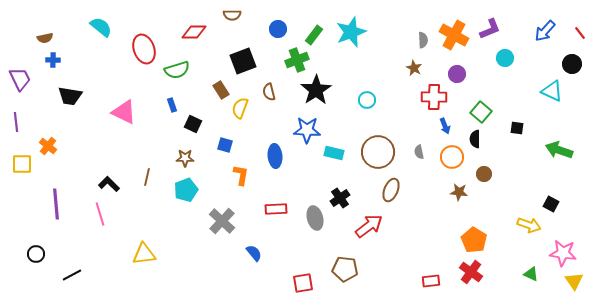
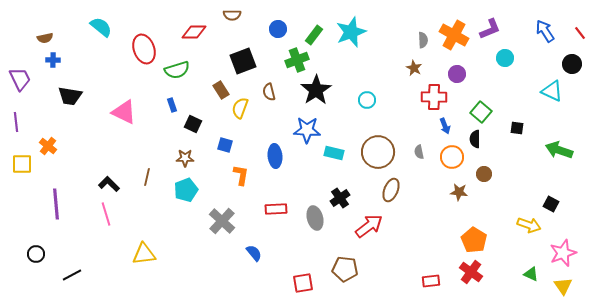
blue arrow at (545, 31): rotated 105 degrees clockwise
pink line at (100, 214): moved 6 px right
pink star at (563, 253): rotated 28 degrees counterclockwise
yellow triangle at (574, 281): moved 11 px left, 5 px down
